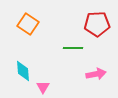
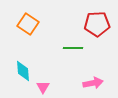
pink arrow: moved 3 px left, 9 px down
